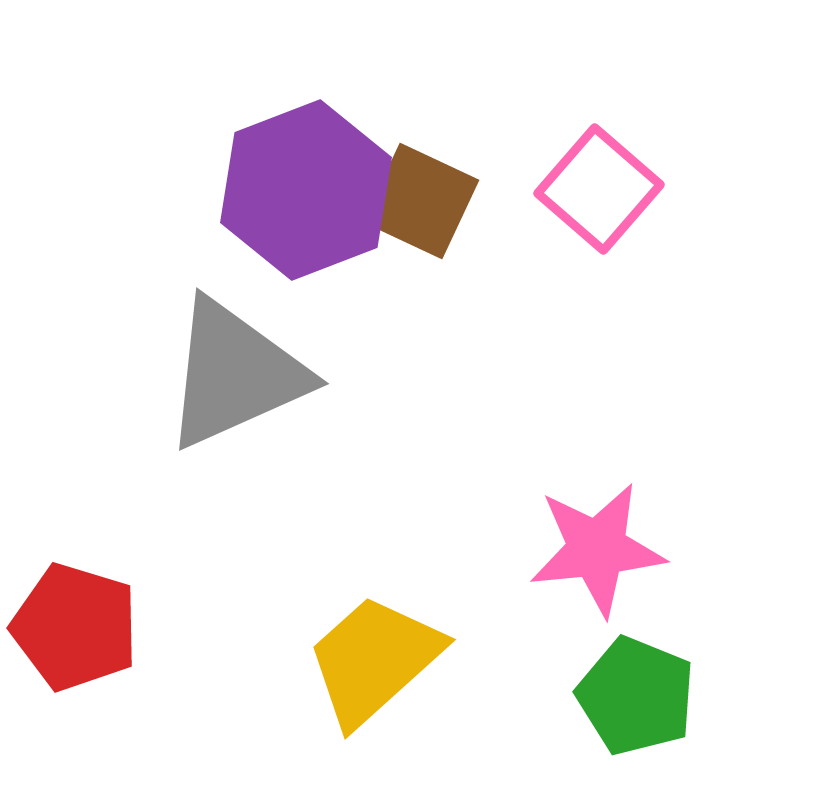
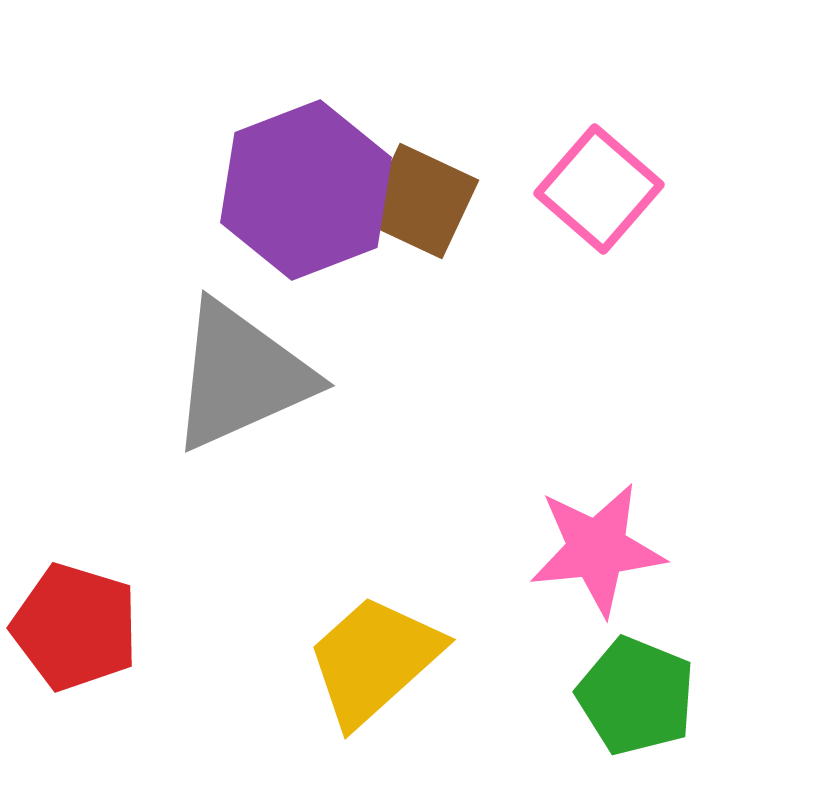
gray triangle: moved 6 px right, 2 px down
